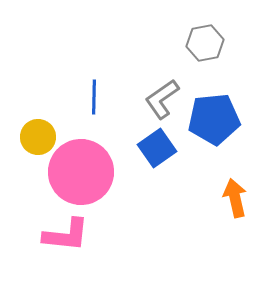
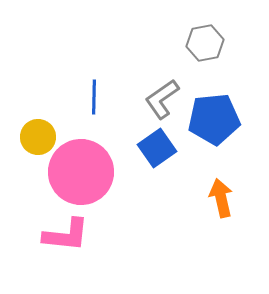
orange arrow: moved 14 px left
